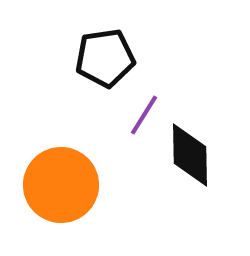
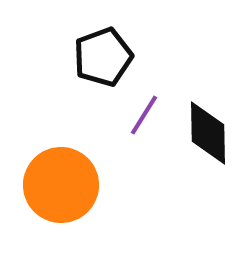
black pentagon: moved 2 px left, 1 px up; rotated 12 degrees counterclockwise
black diamond: moved 18 px right, 22 px up
